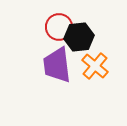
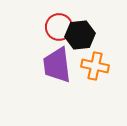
black hexagon: moved 1 px right, 2 px up
orange cross: rotated 28 degrees counterclockwise
